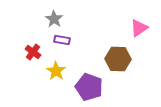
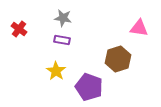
gray star: moved 9 px right, 1 px up; rotated 24 degrees counterclockwise
pink triangle: rotated 42 degrees clockwise
red cross: moved 14 px left, 23 px up
brown hexagon: rotated 20 degrees counterclockwise
